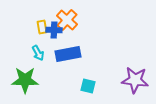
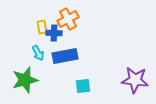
orange cross: moved 1 px right, 1 px up; rotated 20 degrees clockwise
blue cross: moved 3 px down
blue rectangle: moved 3 px left, 2 px down
green star: rotated 16 degrees counterclockwise
cyan square: moved 5 px left; rotated 21 degrees counterclockwise
